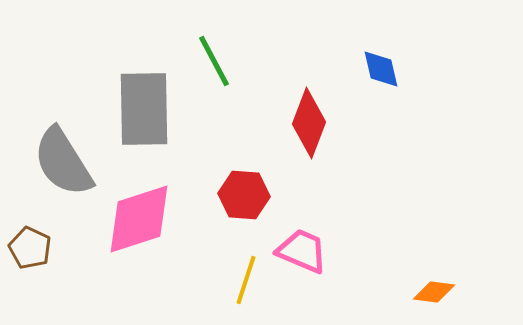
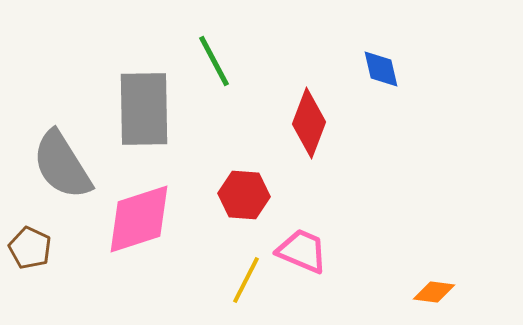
gray semicircle: moved 1 px left, 3 px down
yellow line: rotated 9 degrees clockwise
